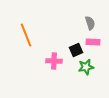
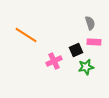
orange line: rotated 35 degrees counterclockwise
pink rectangle: moved 1 px right
pink cross: rotated 28 degrees counterclockwise
